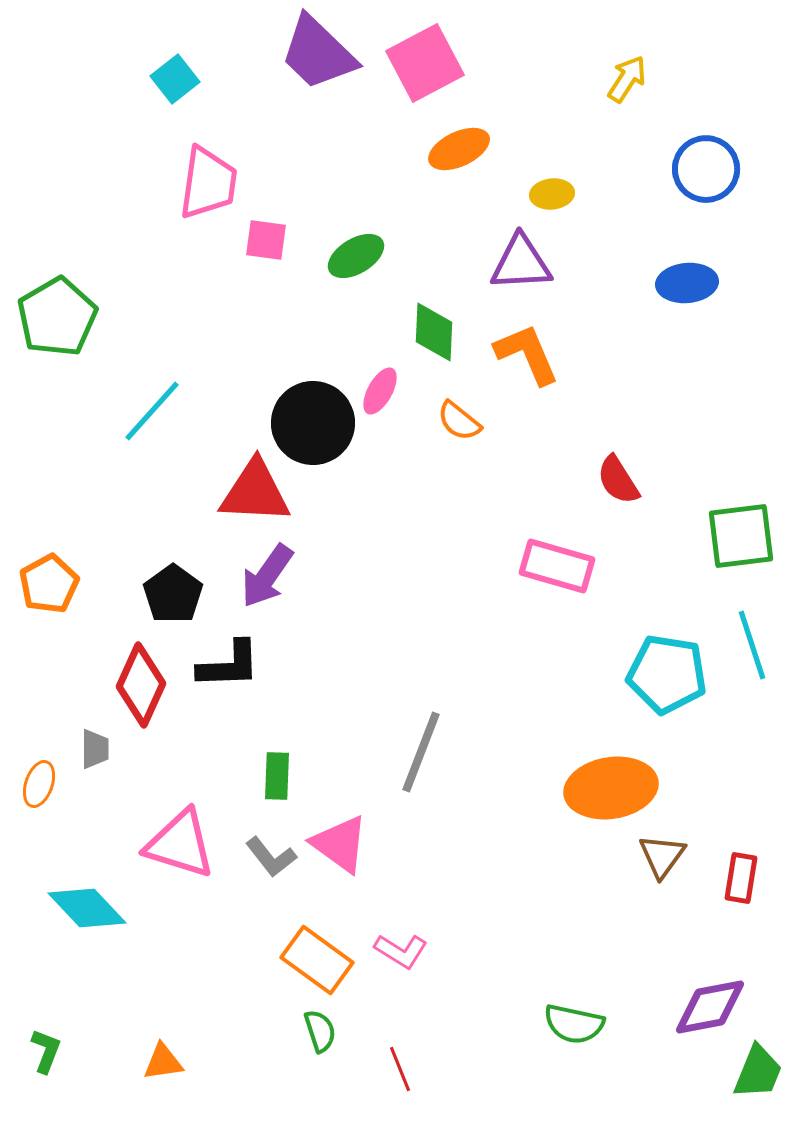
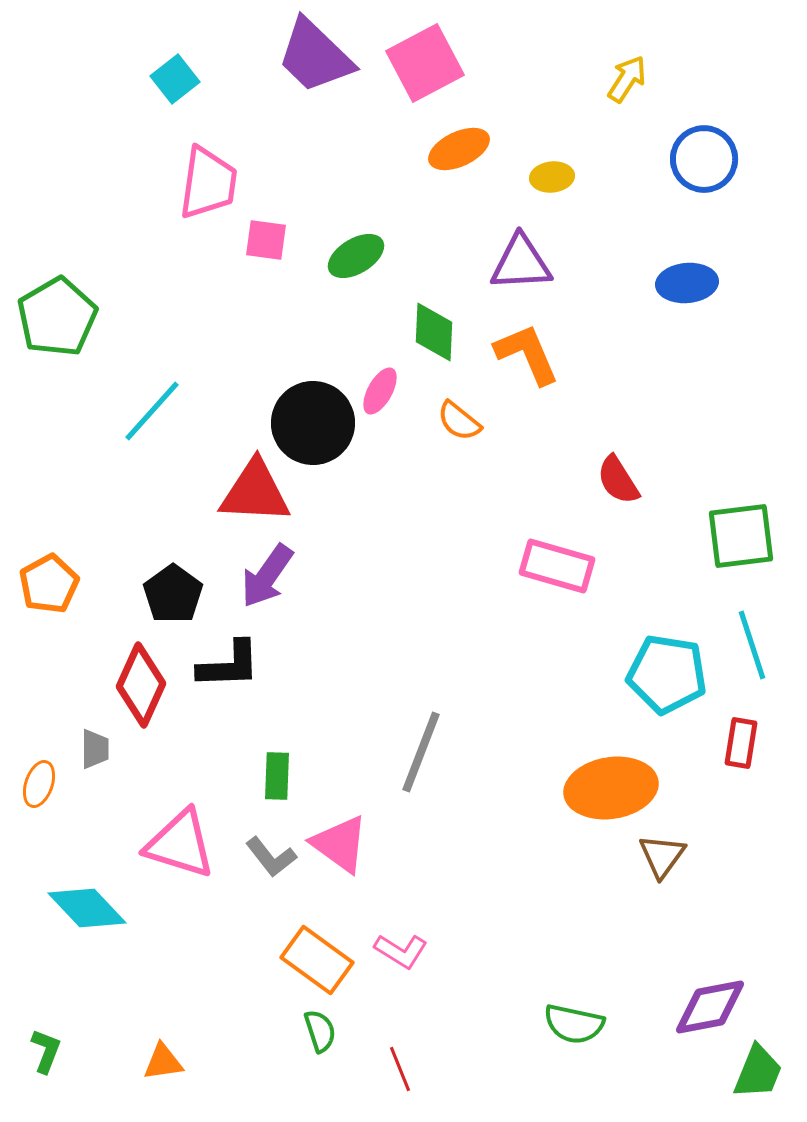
purple trapezoid at (318, 53): moved 3 px left, 3 px down
blue circle at (706, 169): moved 2 px left, 10 px up
yellow ellipse at (552, 194): moved 17 px up
red rectangle at (741, 878): moved 135 px up
